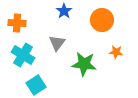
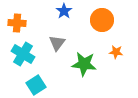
cyan cross: moved 1 px up
